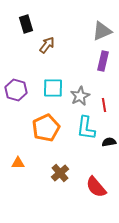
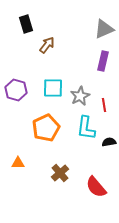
gray triangle: moved 2 px right, 2 px up
